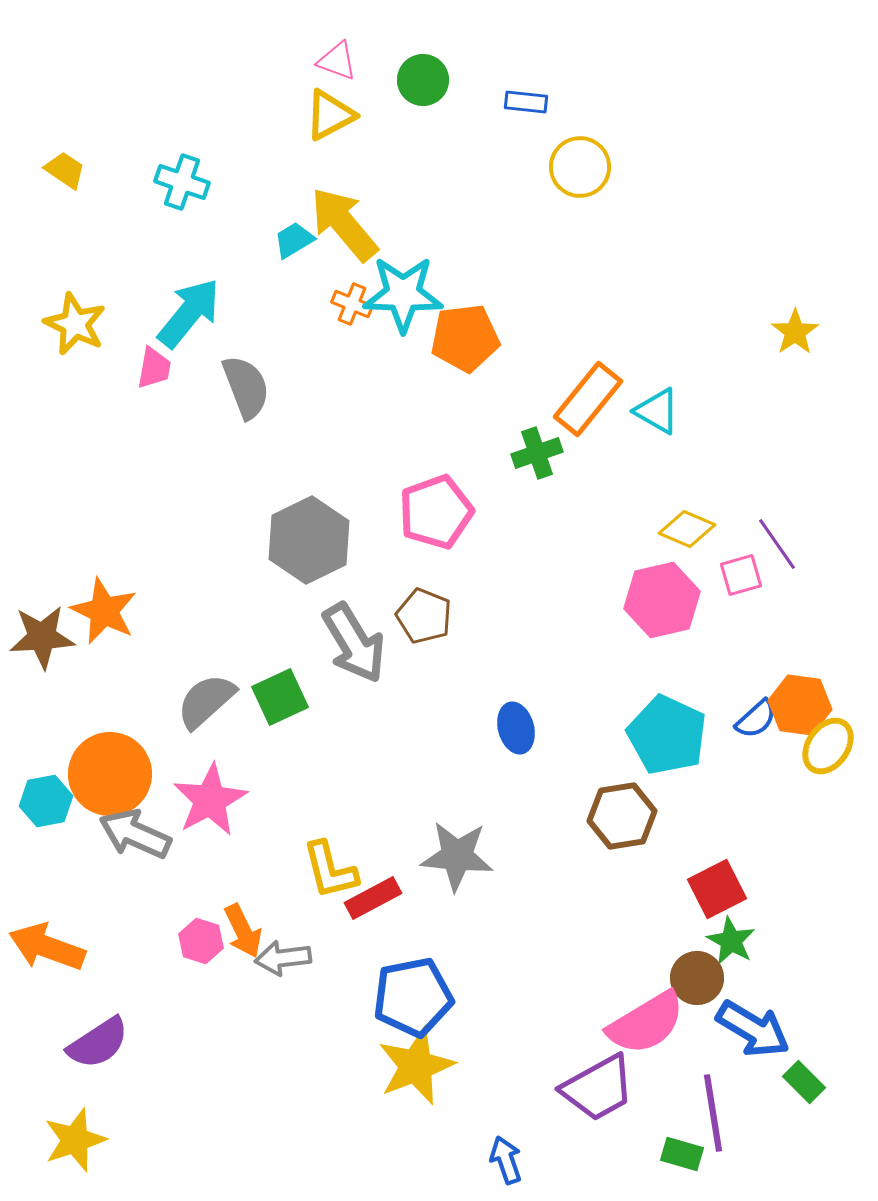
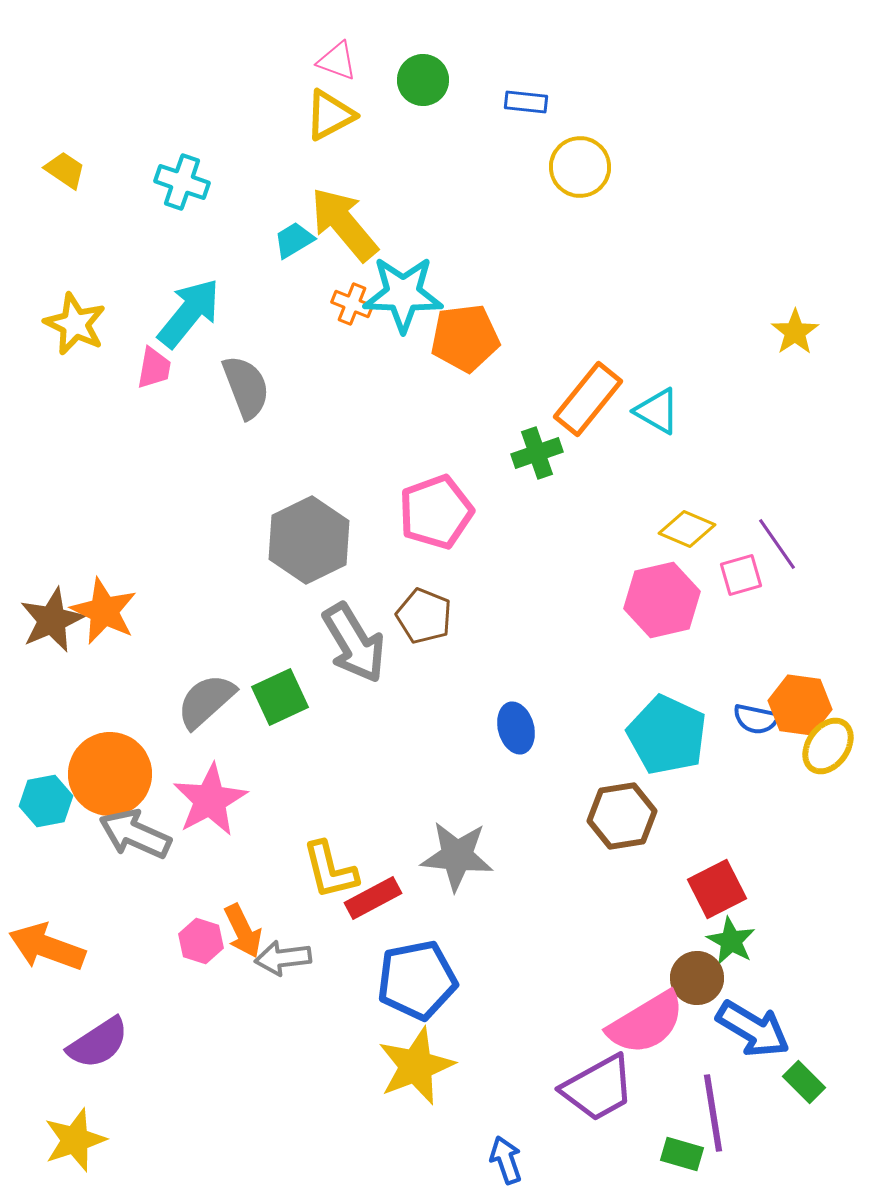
brown star at (42, 637): moved 10 px right, 17 px up; rotated 20 degrees counterclockwise
blue semicircle at (756, 719): rotated 54 degrees clockwise
blue pentagon at (413, 997): moved 4 px right, 17 px up
